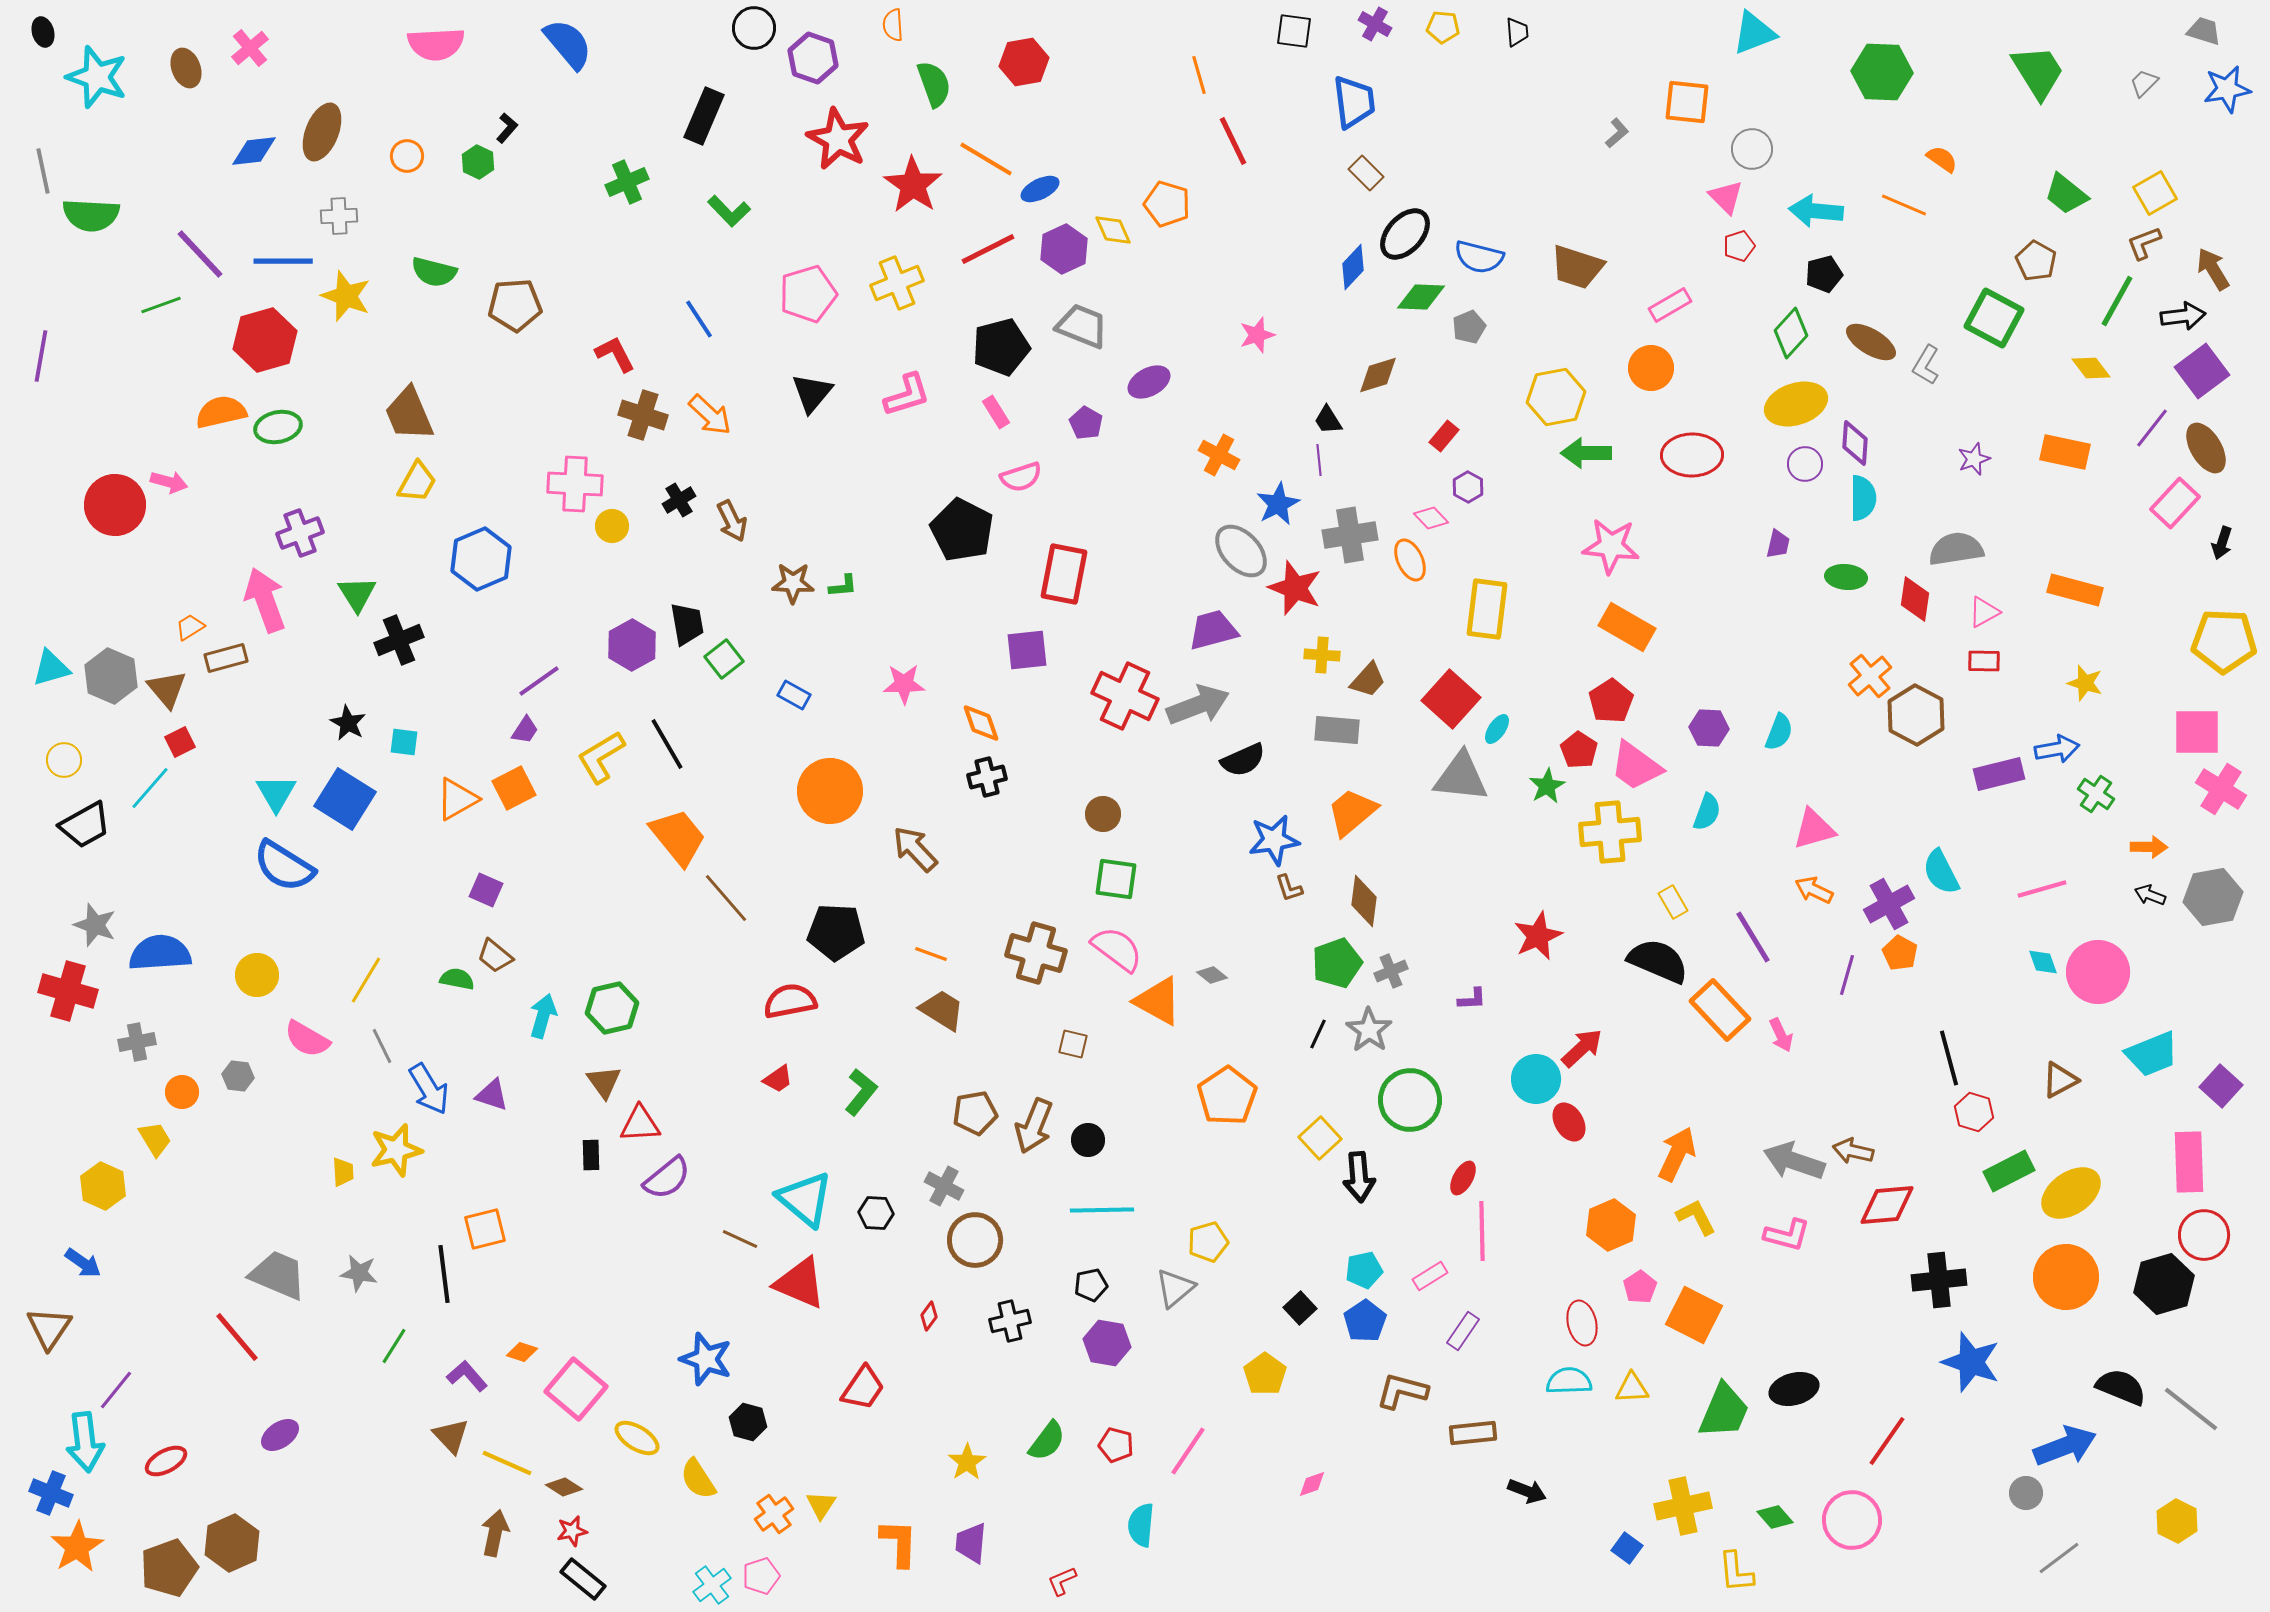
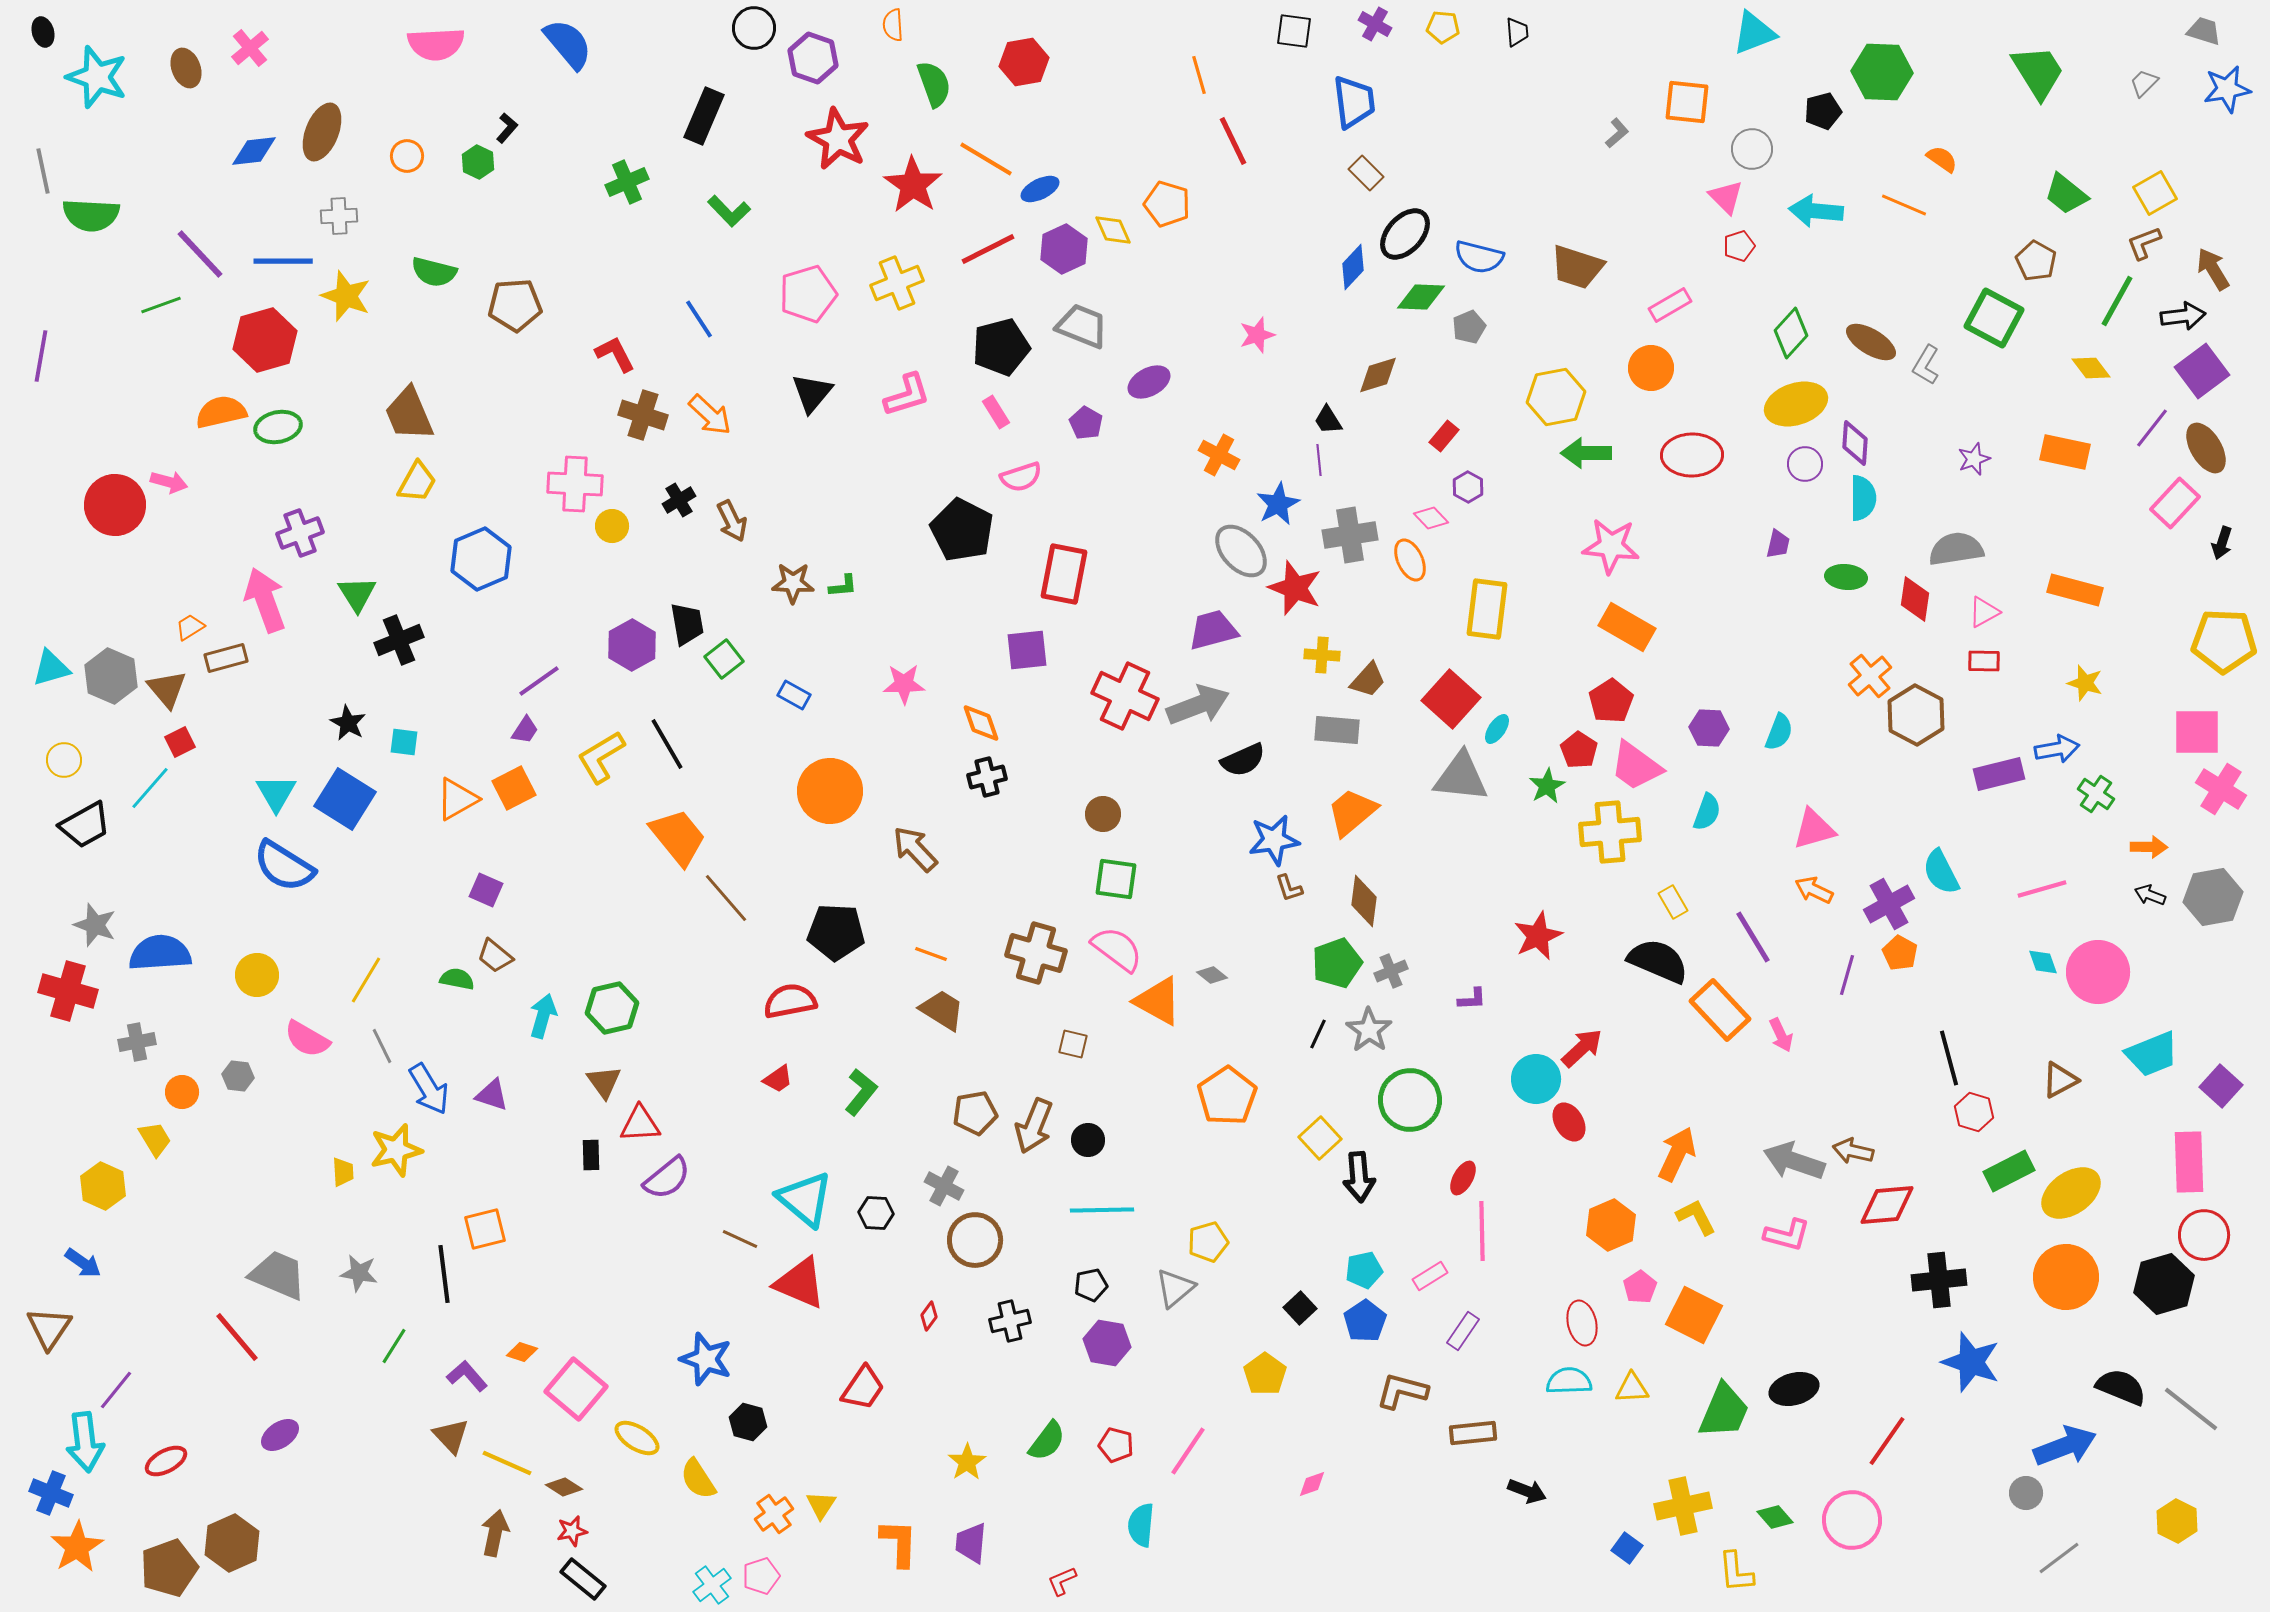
black pentagon at (1824, 274): moved 1 px left, 163 px up
